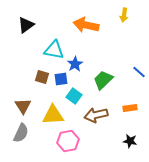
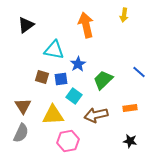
orange arrow: rotated 65 degrees clockwise
blue star: moved 3 px right
